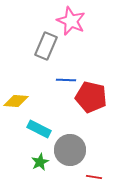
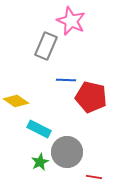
yellow diamond: rotated 30 degrees clockwise
gray circle: moved 3 px left, 2 px down
